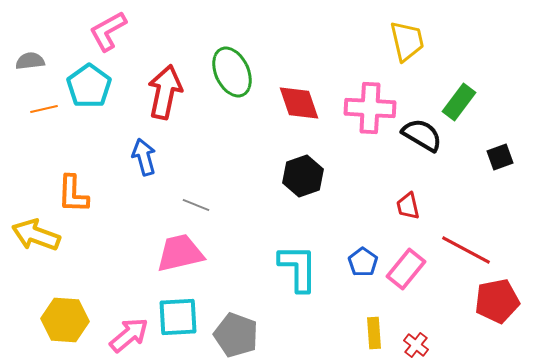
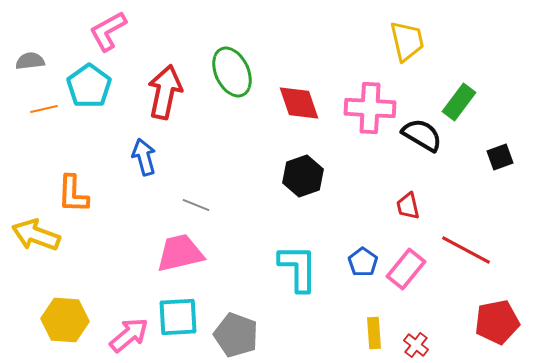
red pentagon: moved 21 px down
